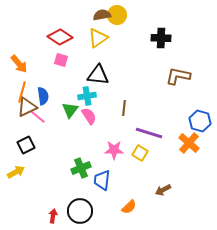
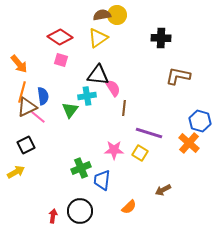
pink semicircle: moved 24 px right, 28 px up
